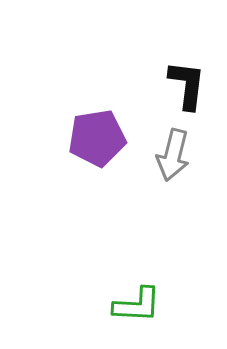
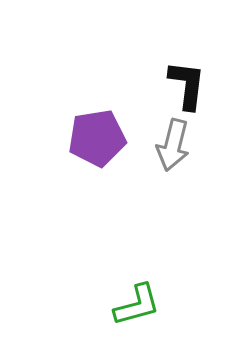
gray arrow: moved 10 px up
green L-shape: rotated 18 degrees counterclockwise
